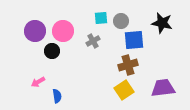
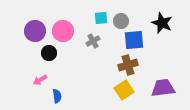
black star: rotated 10 degrees clockwise
black circle: moved 3 px left, 2 px down
pink arrow: moved 2 px right, 2 px up
